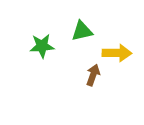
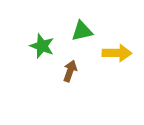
green star: rotated 25 degrees clockwise
brown arrow: moved 23 px left, 4 px up
